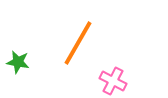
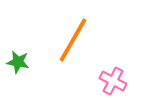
orange line: moved 5 px left, 3 px up
